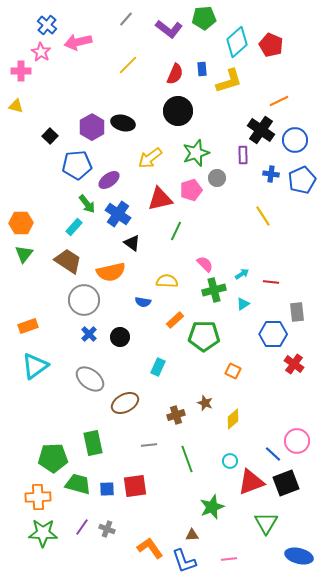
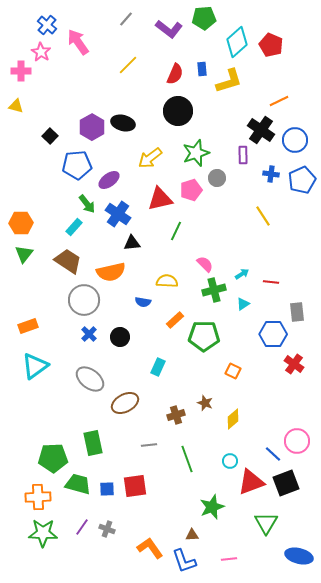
pink arrow at (78, 42): rotated 68 degrees clockwise
black triangle at (132, 243): rotated 42 degrees counterclockwise
